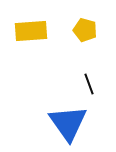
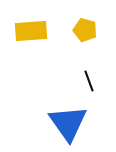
black line: moved 3 px up
